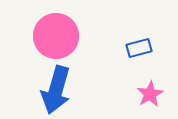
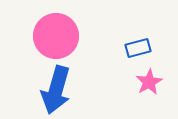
blue rectangle: moved 1 px left
pink star: moved 1 px left, 12 px up
